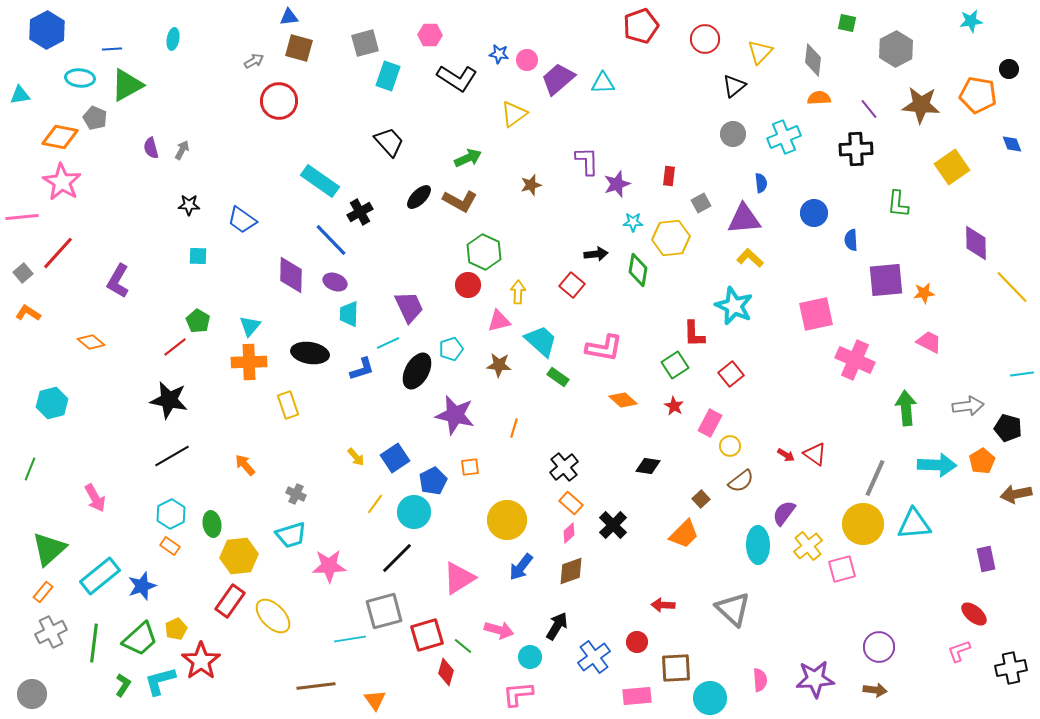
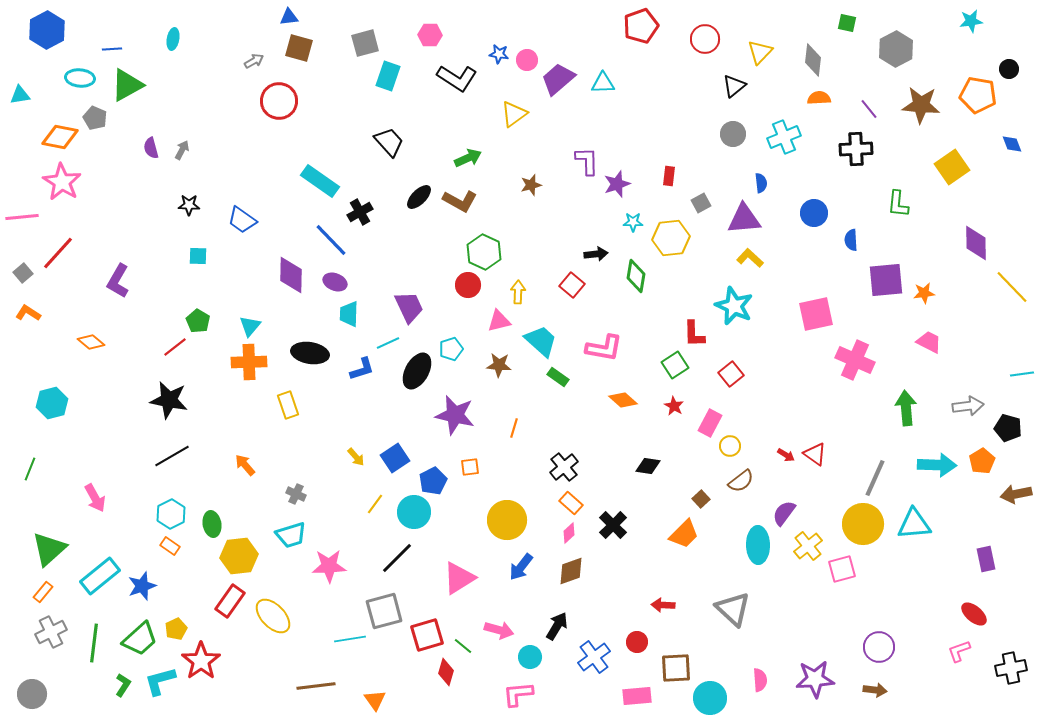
green diamond at (638, 270): moved 2 px left, 6 px down
